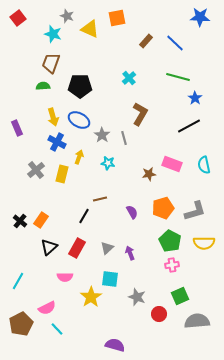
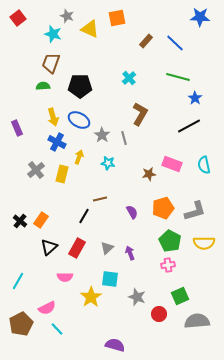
pink cross at (172, 265): moved 4 px left
